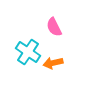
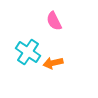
pink semicircle: moved 6 px up
